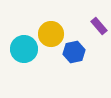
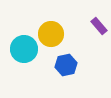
blue hexagon: moved 8 px left, 13 px down
